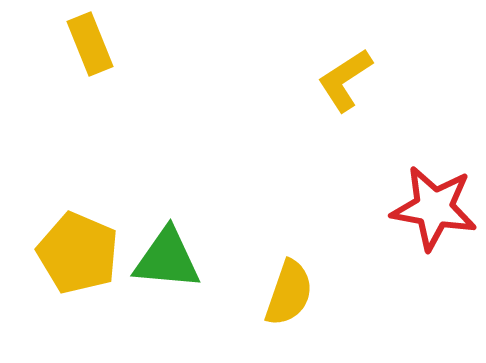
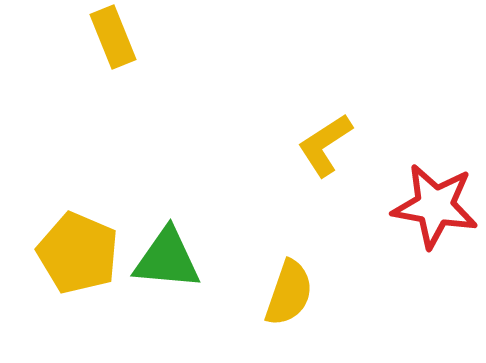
yellow rectangle: moved 23 px right, 7 px up
yellow L-shape: moved 20 px left, 65 px down
red star: moved 1 px right, 2 px up
